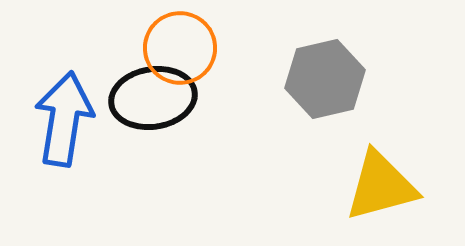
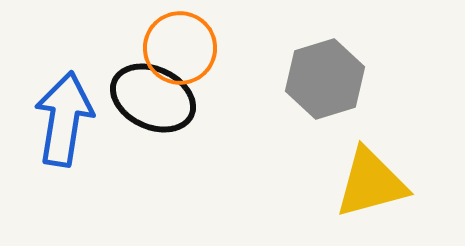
gray hexagon: rotated 4 degrees counterclockwise
black ellipse: rotated 34 degrees clockwise
yellow triangle: moved 10 px left, 3 px up
